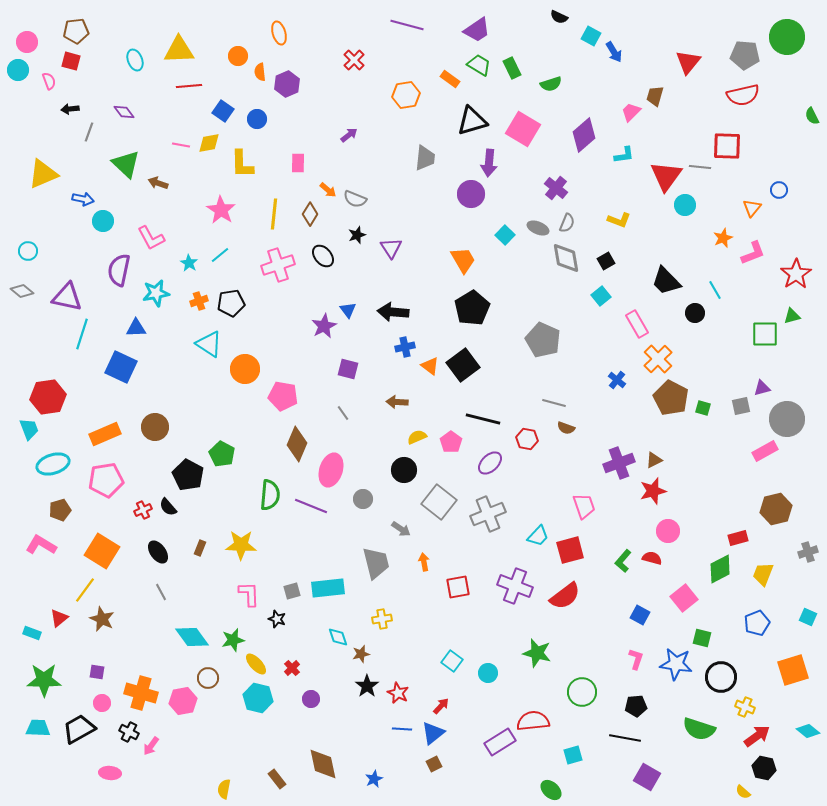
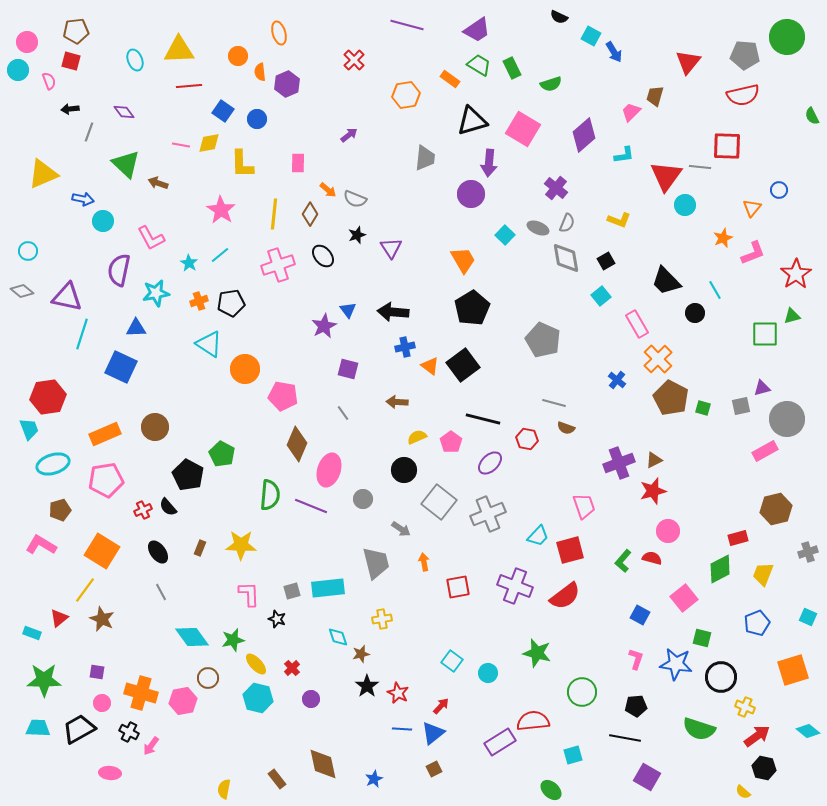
pink ellipse at (331, 470): moved 2 px left
brown square at (434, 764): moved 5 px down
